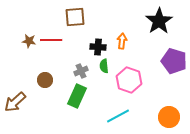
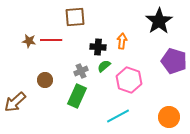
green semicircle: rotated 56 degrees clockwise
